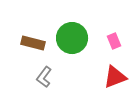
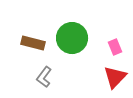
pink rectangle: moved 1 px right, 6 px down
red triangle: rotated 25 degrees counterclockwise
